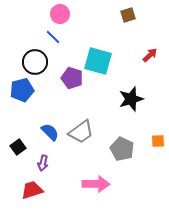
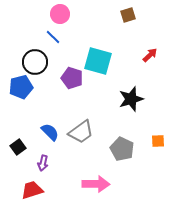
blue pentagon: moved 1 px left, 3 px up
